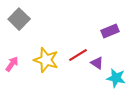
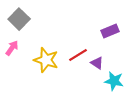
pink arrow: moved 16 px up
cyan star: moved 2 px left, 3 px down
